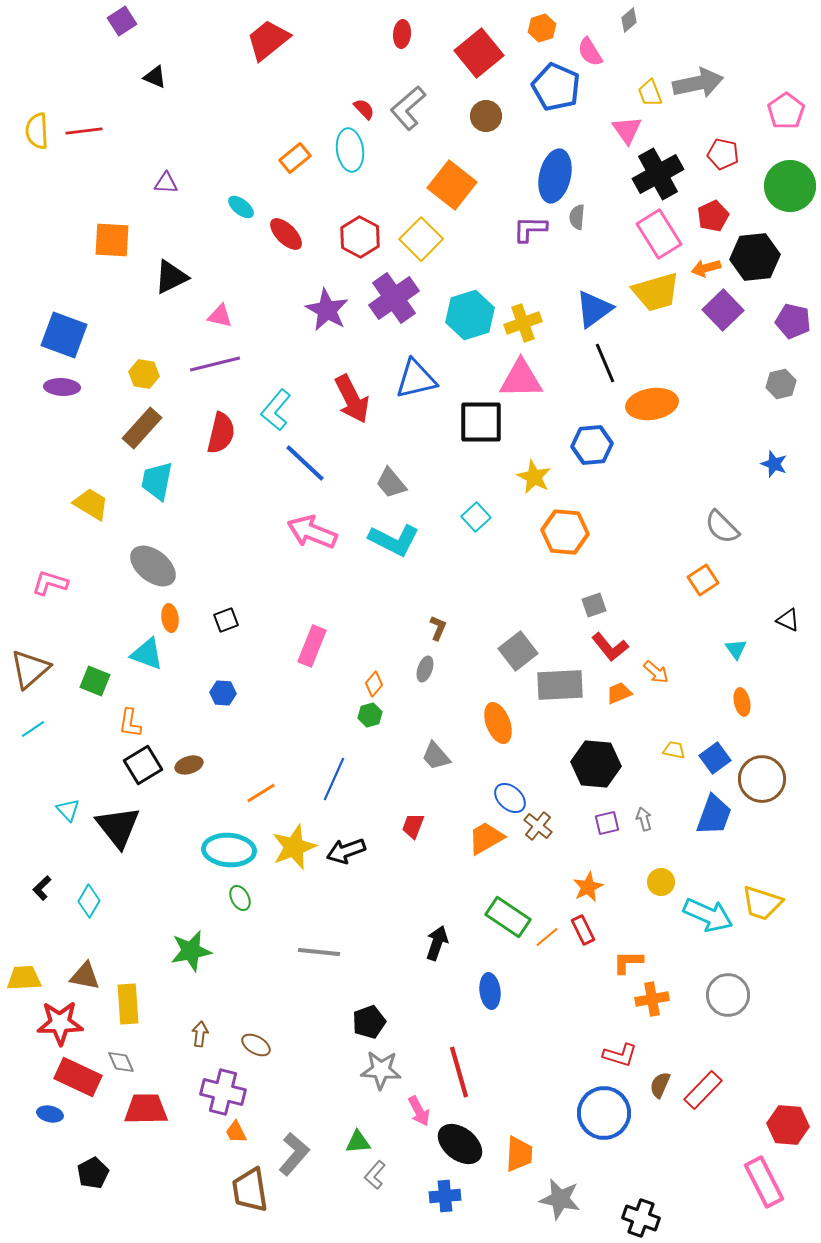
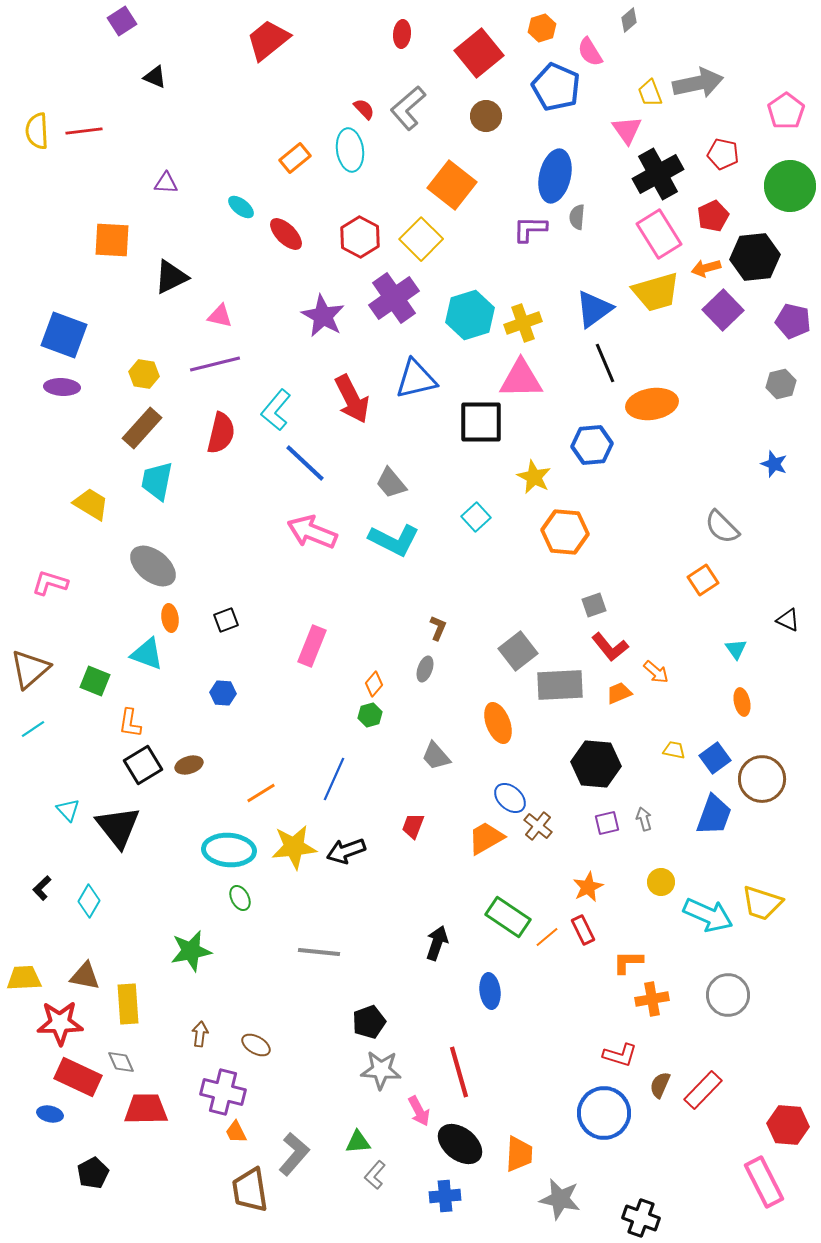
purple star at (327, 310): moved 4 px left, 6 px down
yellow star at (294, 847): rotated 15 degrees clockwise
